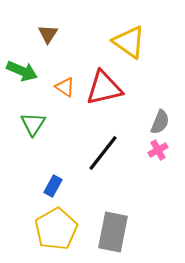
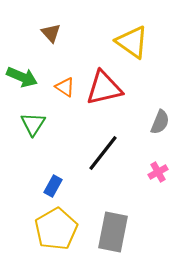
brown triangle: moved 3 px right, 1 px up; rotated 15 degrees counterclockwise
yellow triangle: moved 3 px right
green arrow: moved 6 px down
pink cross: moved 22 px down
